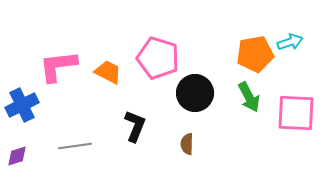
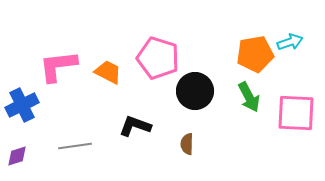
black circle: moved 2 px up
black L-shape: rotated 92 degrees counterclockwise
